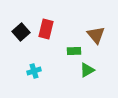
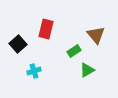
black square: moved 3 px left, 12 px down
green rectangle: rotated 32 degrees counterclockwise
